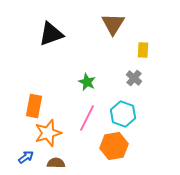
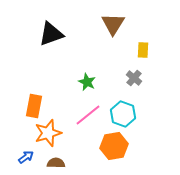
pink line: moved 1 px right, 3 px up; rotated 24 degrees clockwise
